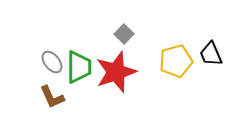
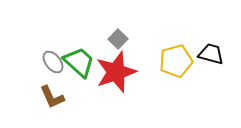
gray square: moved 6 px left, 5 px down
black trapezoid: rotated 128 degrees clockwise
gray ellipse: moved 1 px right
green trapezoid: moved 5 px up; rotated 48 degrees counterclockwise
